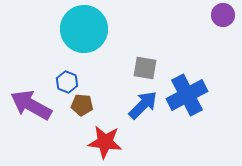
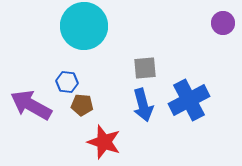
purple circle: moved 8 px down
cyan circle: moved 3 px up
gray square: rotated 15 degrees counterclockwise
blue hexagon: rotated 15 degrees counterclockwise
blue cross: moved 2 px right, 5 px down
blue arrow: rotated 120 degrees clockwise
red star: moved 1 px left; rotated 12 degrees clockwise
